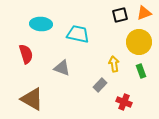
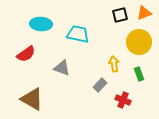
red semicircle: rotated 72 degrees clockwise
green rectangle: moved 2 px left, 3 px down
red cross: moved 1 px left, 2 px up
